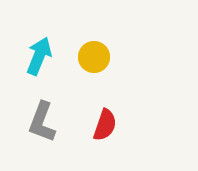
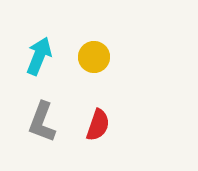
red semicircle: moved 7 px left
